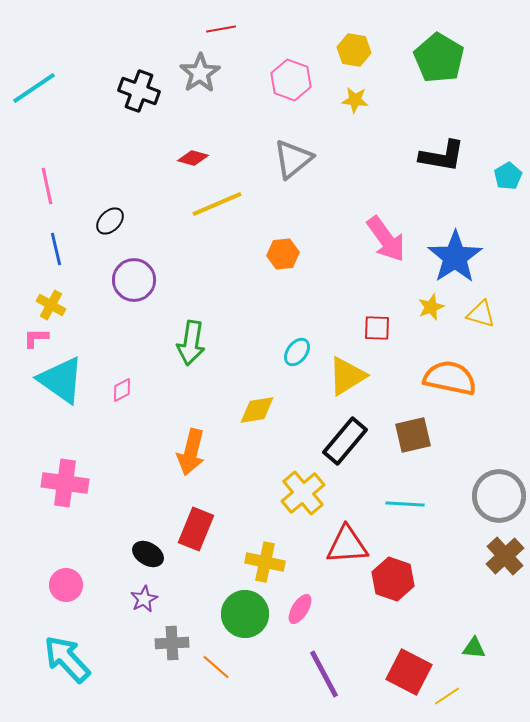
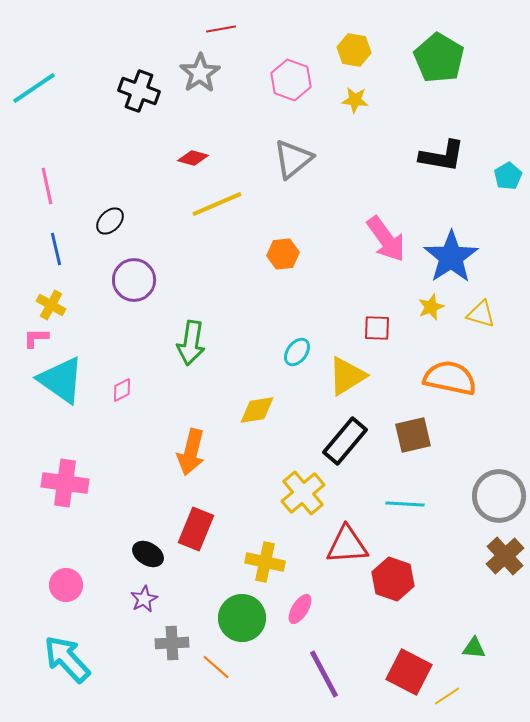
blue star at (455, 257): moved 4 px left
green circle at (245, 614): moved 3 px left, 4 px down
